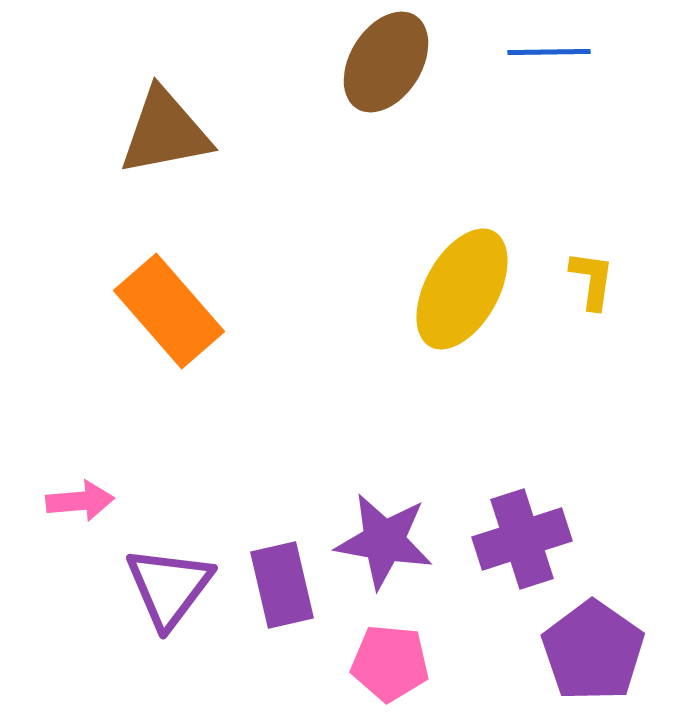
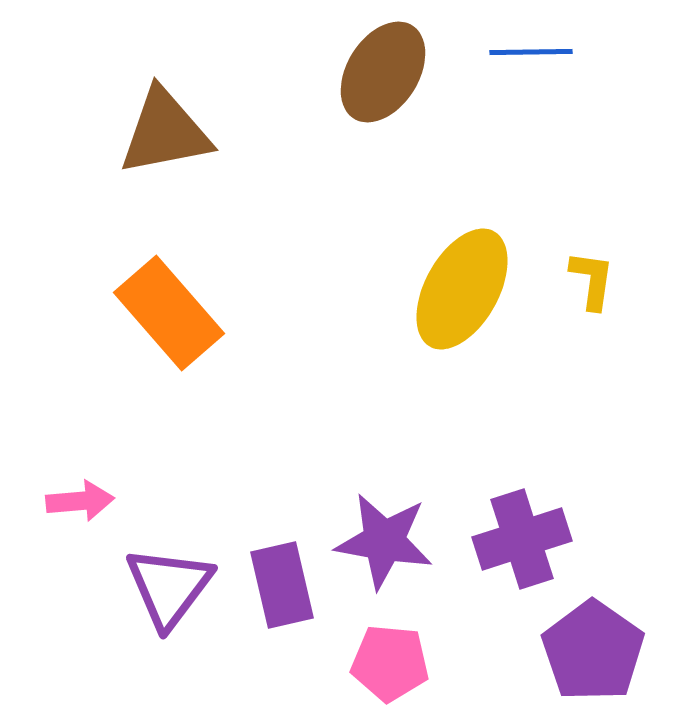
blue line: moved 18 px left
brown ellipse: moved 3 px left, 10 px down
orange rectangle: moved 2 px down
